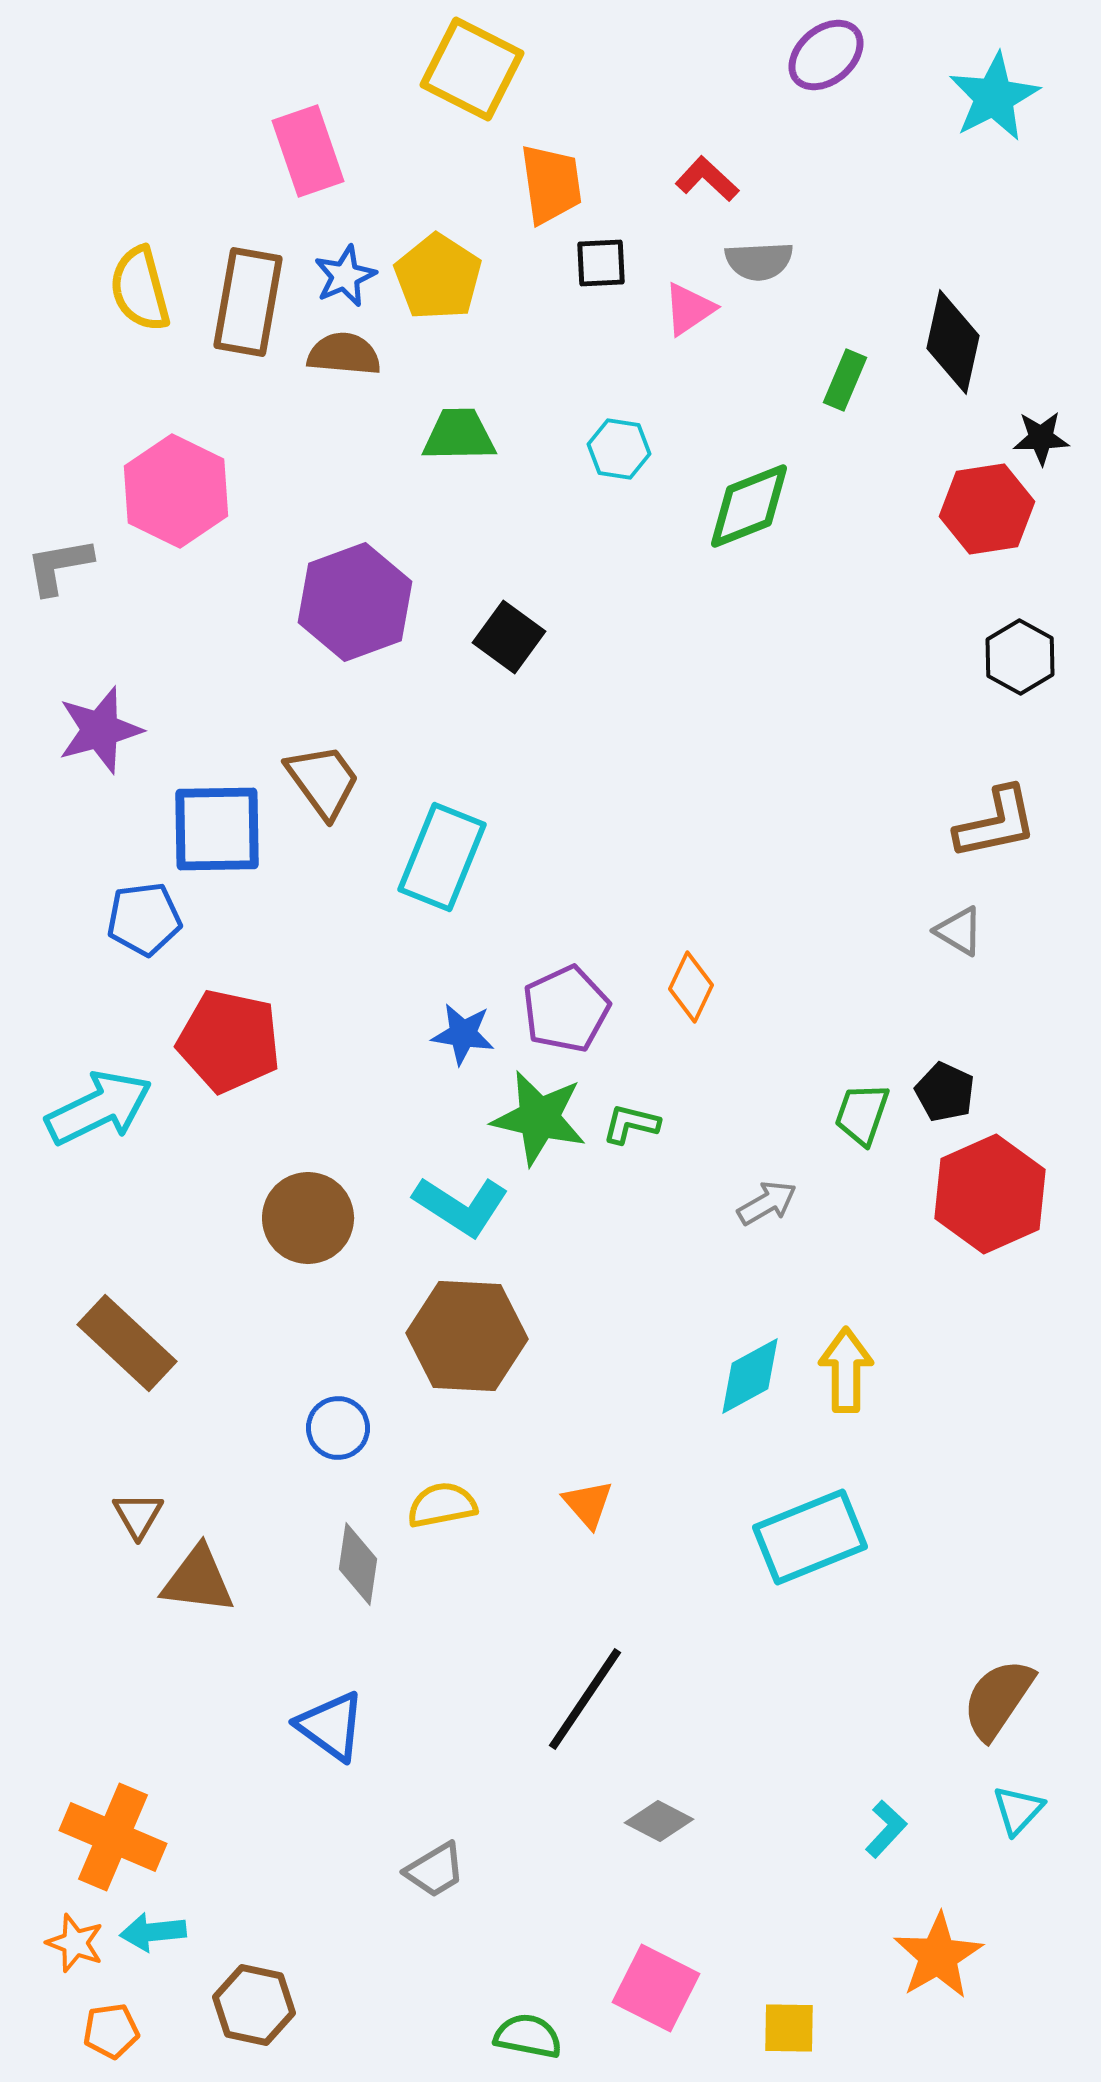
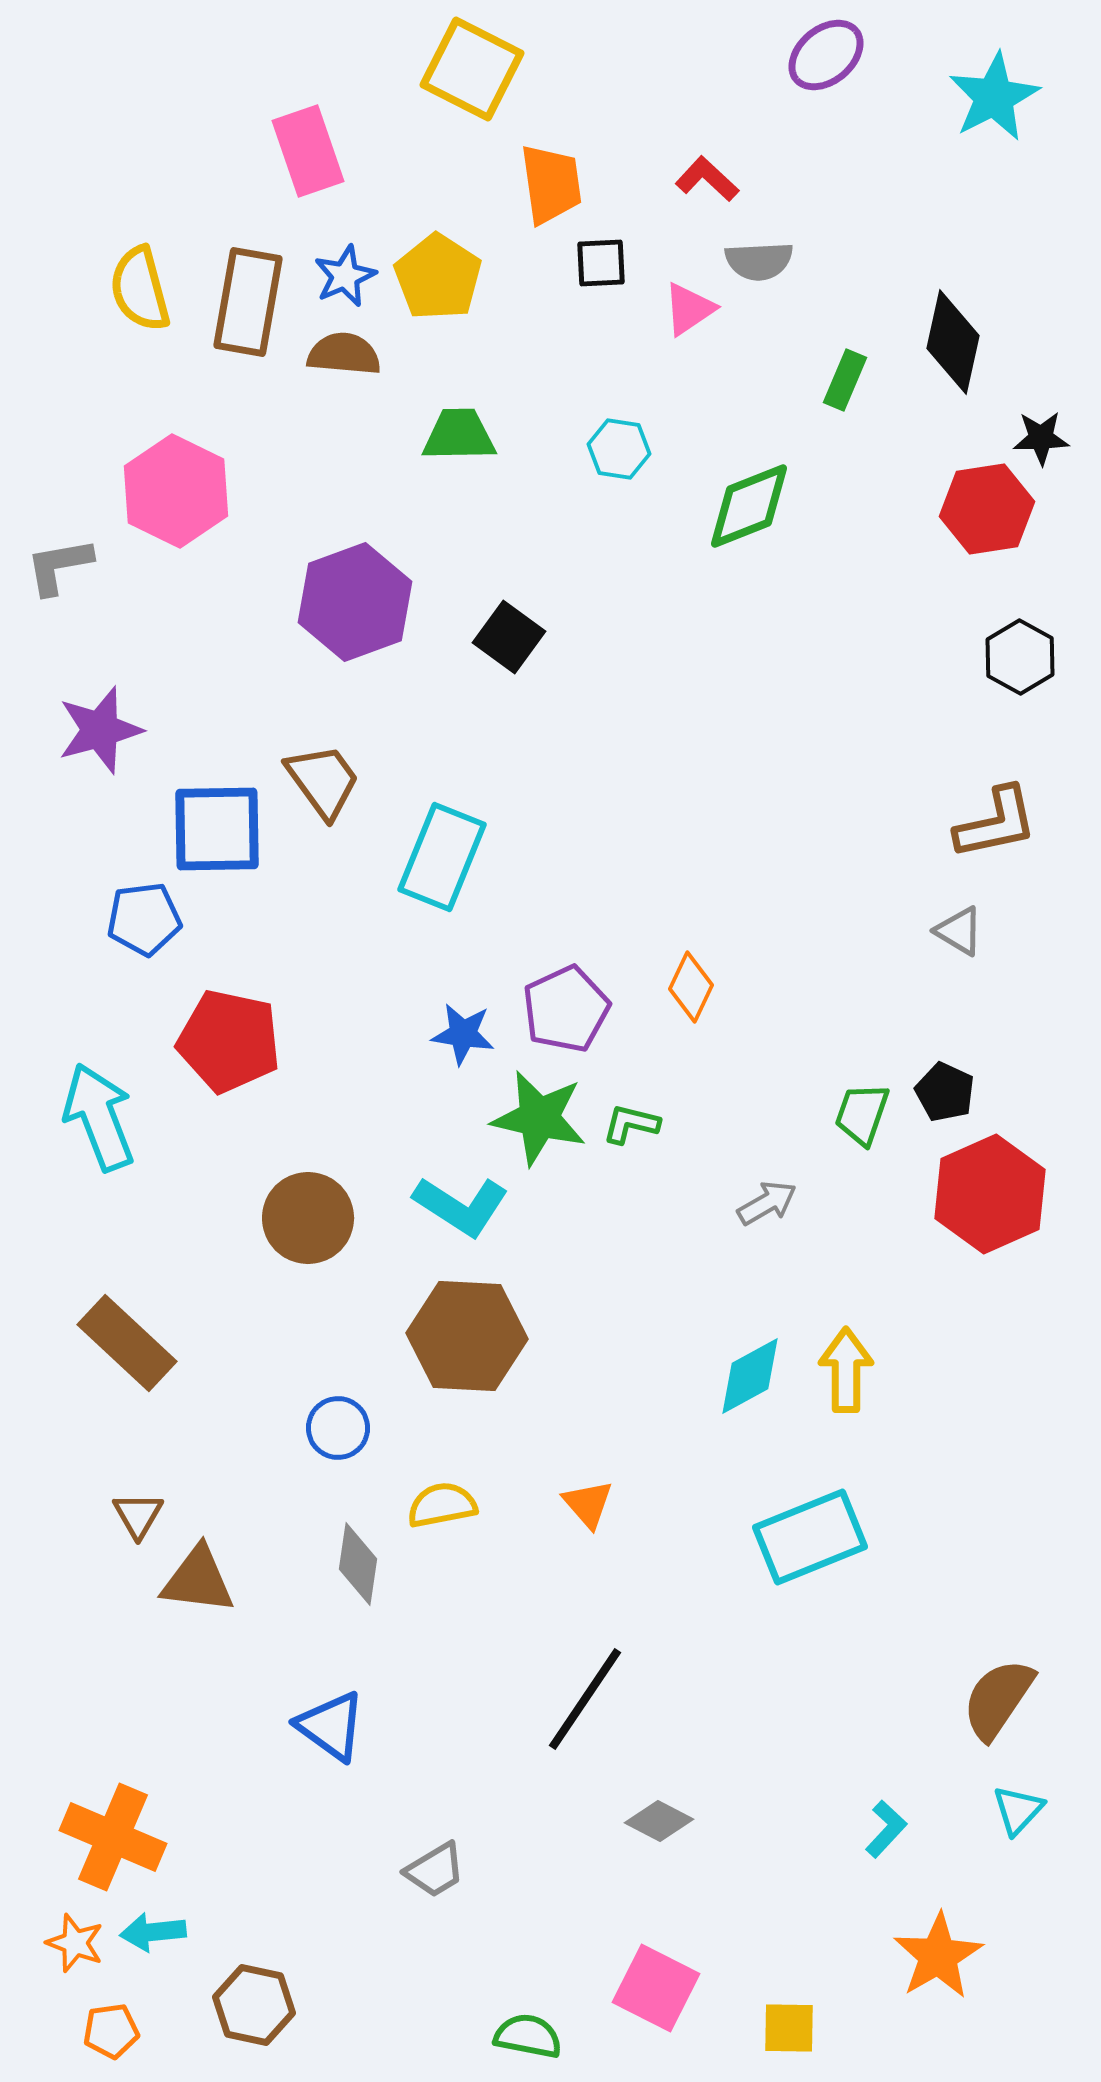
cyan arrow at (99, 1108): moved 9 px down; rotated 85 degrees counterclockwise
